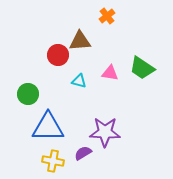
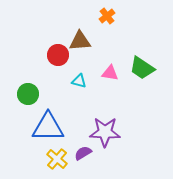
yellow cross: moved 4 px right, 2 px up; rotated 30 degrees clockwise
